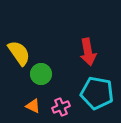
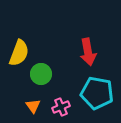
yellow semicircle: rotated 56 degrees clockwise
orange triangle: rotated 28 degrees clockwise
